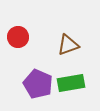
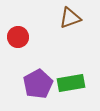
brown triangle: moved 2 px right, 27 px up
purple pentagon: rotated 20 degrees clockwise
